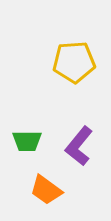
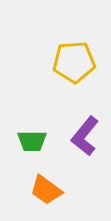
green trapezoid: moved 5 px right
purple L-shape: moved 6 px right, 10 px up
